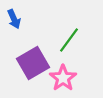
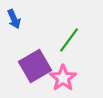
purple square: moved 2 px right, 3 px down
